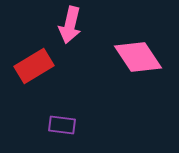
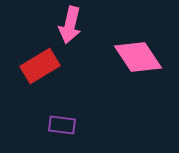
red rectangle: moved 6 px right
